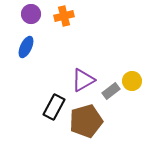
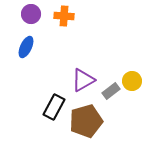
orange cross: rotated 18 degrees clockwise
